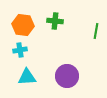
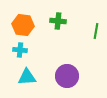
green cross: moved 3 px right
cyan cross: rotated 16 degrees clockwise
